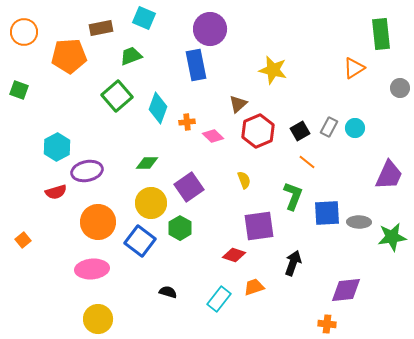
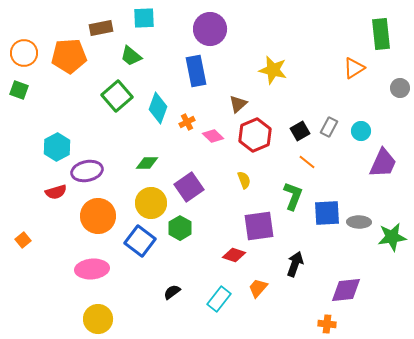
cyan square at (144, 18): rotated 25 degrees counterclockwise
orange circle at (24, 32): moved 21 px down
green trapezoid at (131, 56): rotated 120 degrees counterclockwise
blue rectangle at (196, 65): moved 6 px down
orange cross at (187, 122): rotated 21 degrees counterclockwise
cyan circle at (355, 128): moved 6 px right, 3 px down
red hexagon at (258, 131): moved 3 px left, 4 px down
purple trapezoid at (389, 175): moved 6 px left, 12 px up
orange circle at (98, 222): moved 6 px up
black arrow at (293, 263): moved 2 px right, 1 px down
orange trapezoid at (254, 287): moved 4 px right, 1 px down; rotated 30 degrees counterclockwise
black semicircle at (168, 292): moved 4 px right; rotated 54 degrees counterclockwise
